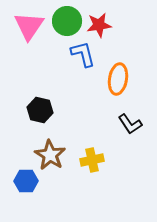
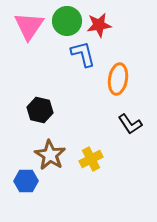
yellow cross: moved 1 px left, 1 px up; rotated 15 degrees counterclockwise
